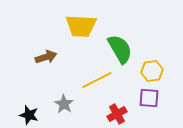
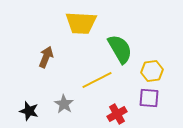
yellow trapezoid: moved 3 px up
brown arrow: rotated 50 degrees counterclockwise
black star: moved 4 px up
